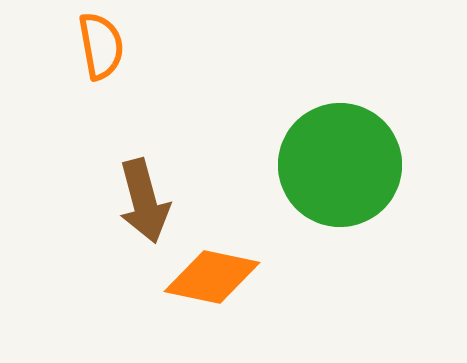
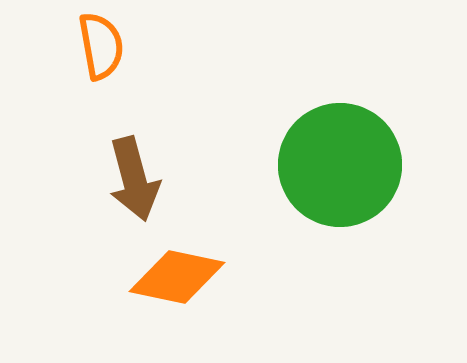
brown arrow: moved 10 px left, 22 px up
orange diamond: moved 35 px left
